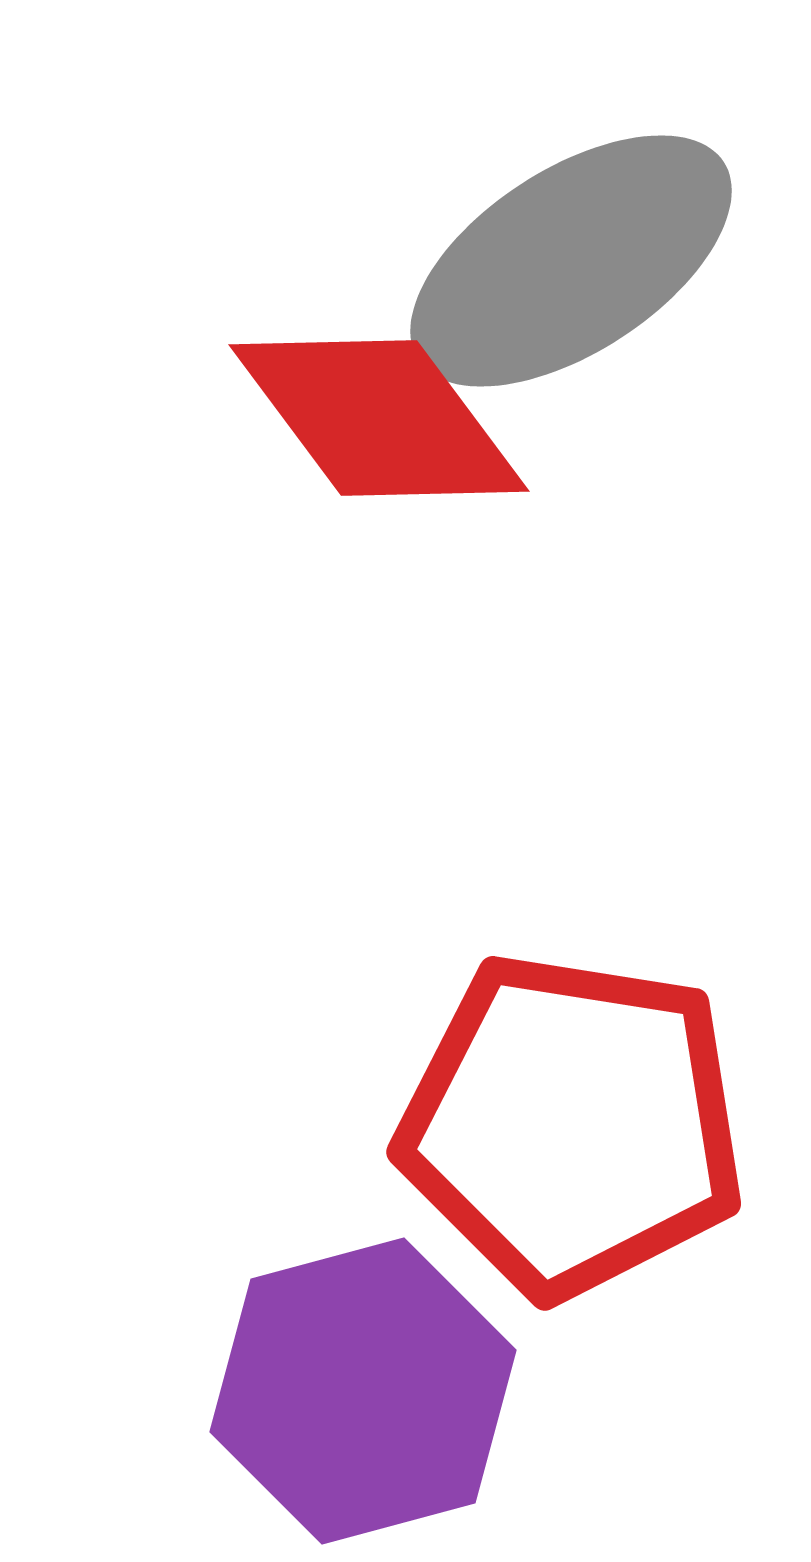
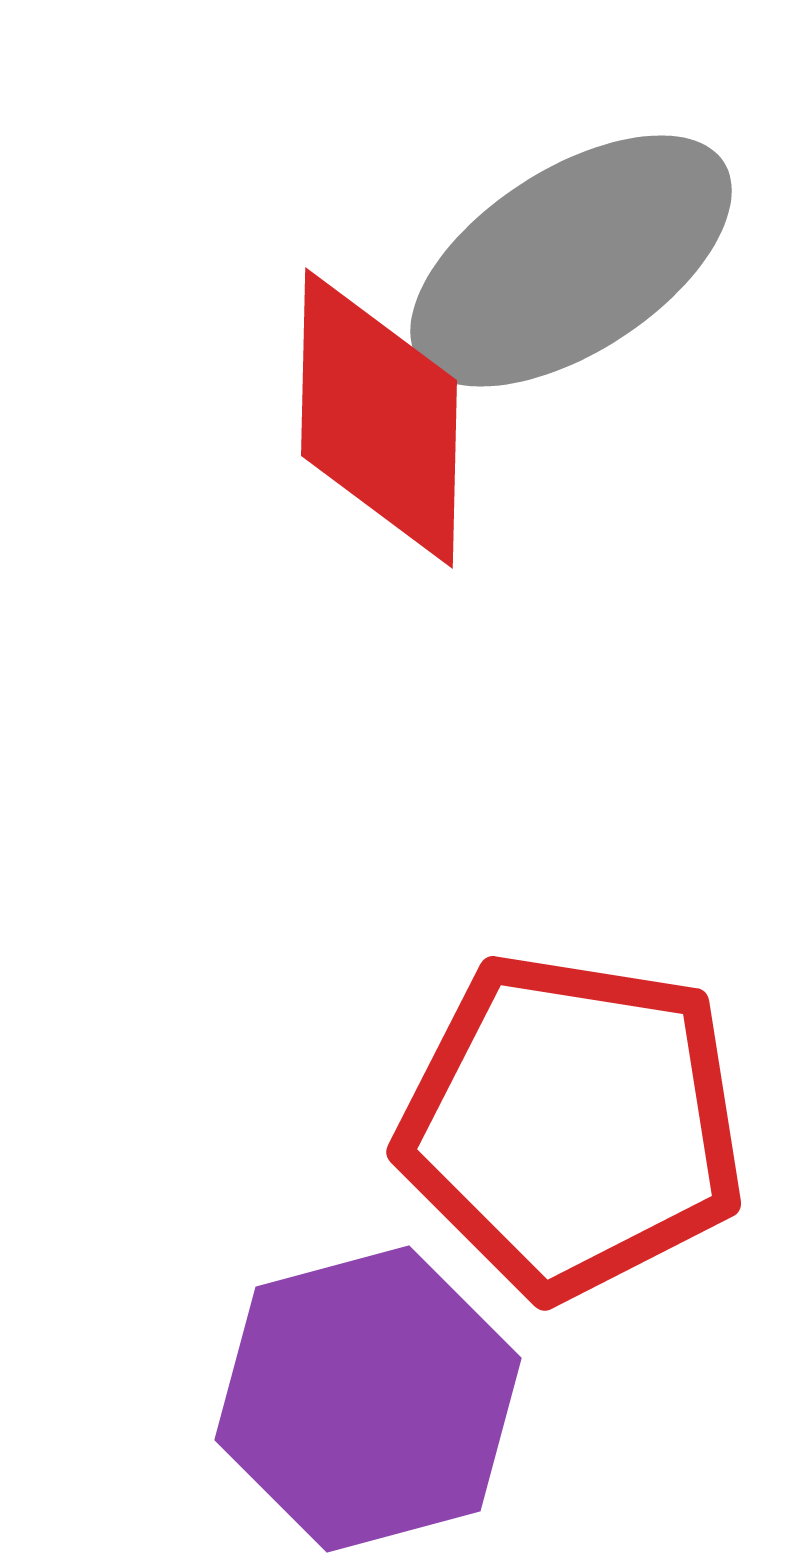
red diamond: rotated 38 degrees clockwise
purple hexagon: moved 5 px right, 8 px down
